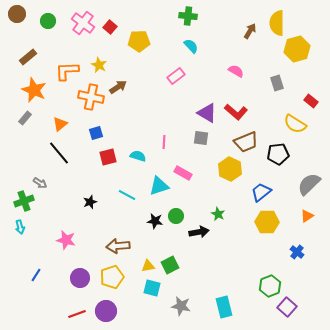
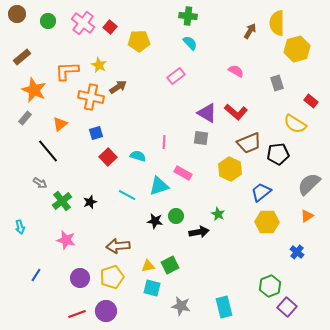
cyan semicircle at (191, 46): moved 1 px left, 3 px up
brown rectangle at (28, 57): moved 6 px left
brown trapezoid at (246, 142): moved 3 px right, 1 px down
black line at (59, 153): moved 11 px left, 2 px up
red square at (108, 157): rotated 30 degrees counterclockwise
green cross at (24, 201): moved 38 px right; rotated 18 degrees counterclockwise
